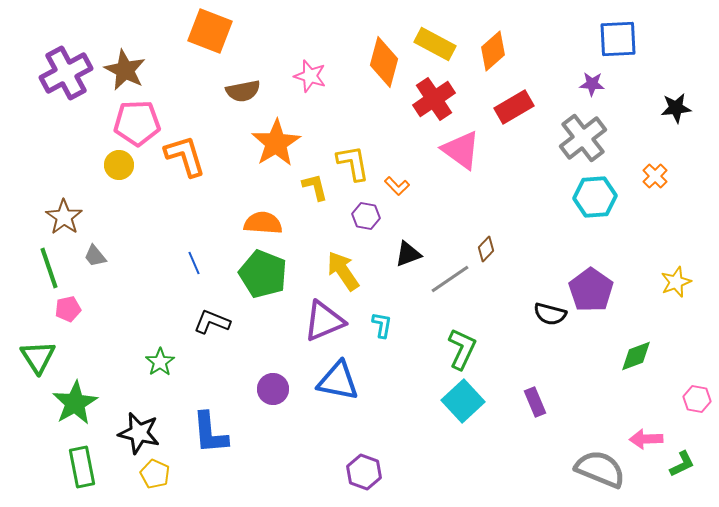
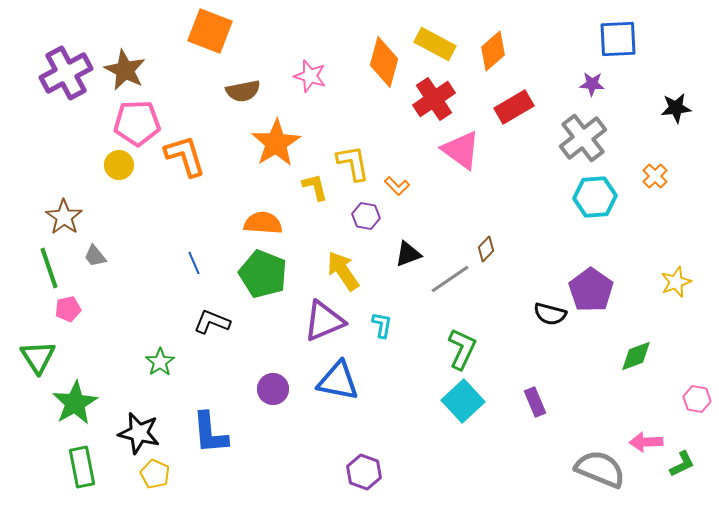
pink arrow at (646, 439): moved 3 px down
